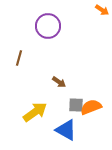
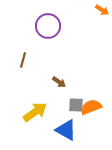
brown line: moved 4 px right, 2 px down
